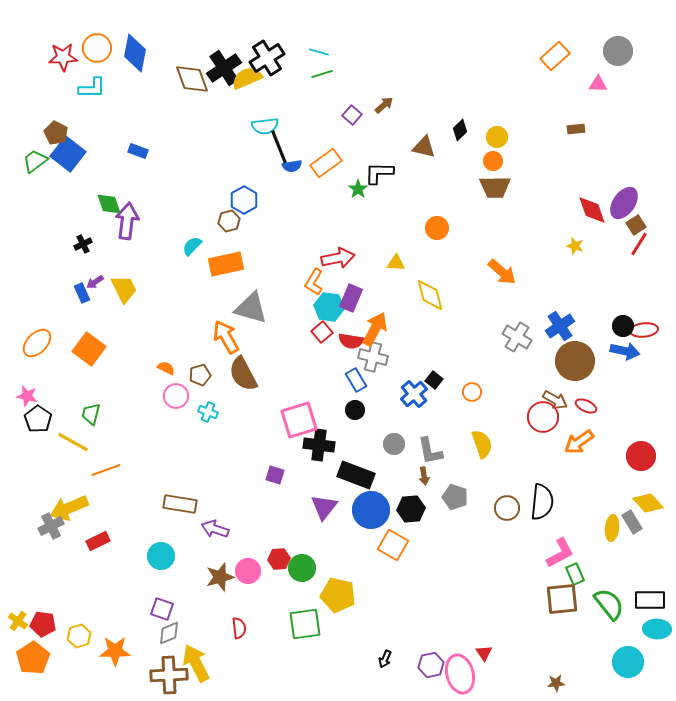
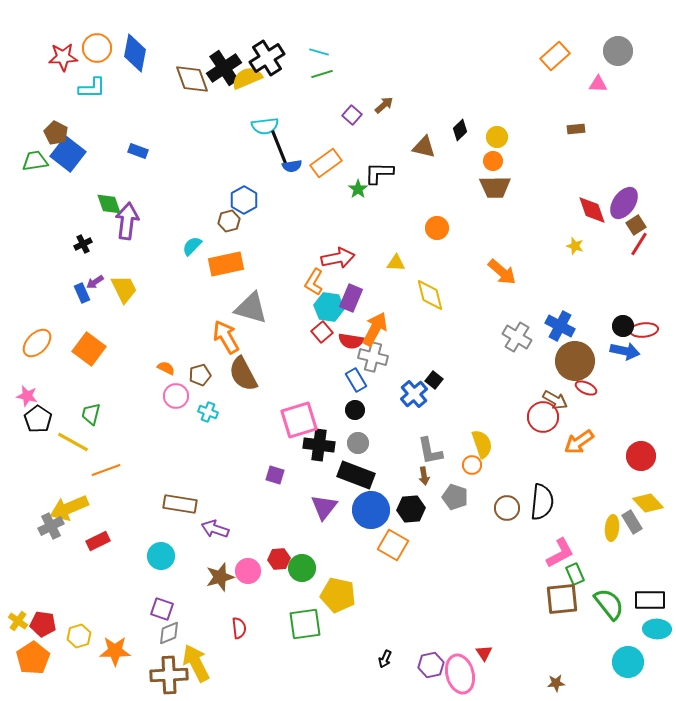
green trapezoid at (35, 161): rotated 28 degrees clockwise
blue cross at (560, 326): rotated 28 degrees counterclockwise
orange circle at (472, 392): moved 73 px down
red ellipse at (586, 406): moved 18 px up
gray circle at (394, 444): moved 36 px left, 1 px up
